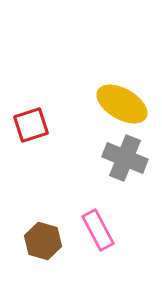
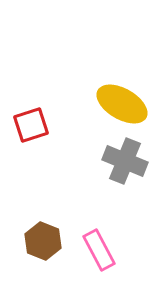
gray cross: moved 3 px down
pink rectangle: moved 1 px right, 20 px down
brown hexagon: rotated 6 degrees clockwise
